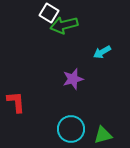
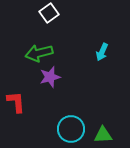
white square: rotated 24 degrees clockwise
green arrow: moved 25 px left, 28 px down
cyan arrow: rotated 36 degrees counterclockwise
purple star: moved 23 px left, 2 px up
green triangle: rotated 12 degrees clockwise
